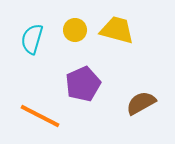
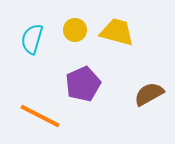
yellow trapezoid: moved 2 px down
brown semicircle: moved 8 px right, 9 px up
